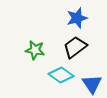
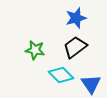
blue star: moved 1 px left
cyan diamond: rotated 10 degrees clockwise
blue triangle: moved 1 px left
